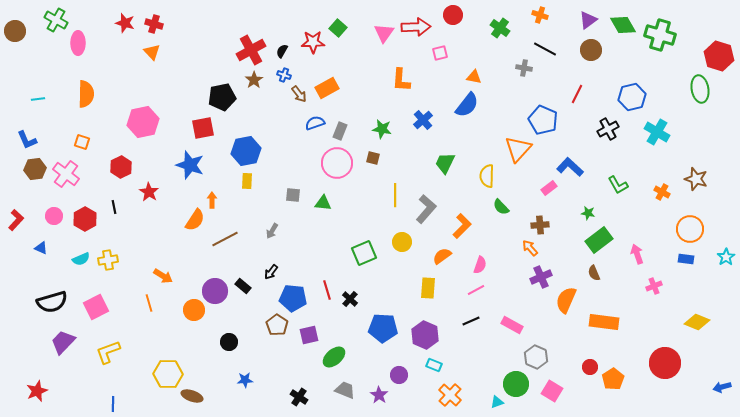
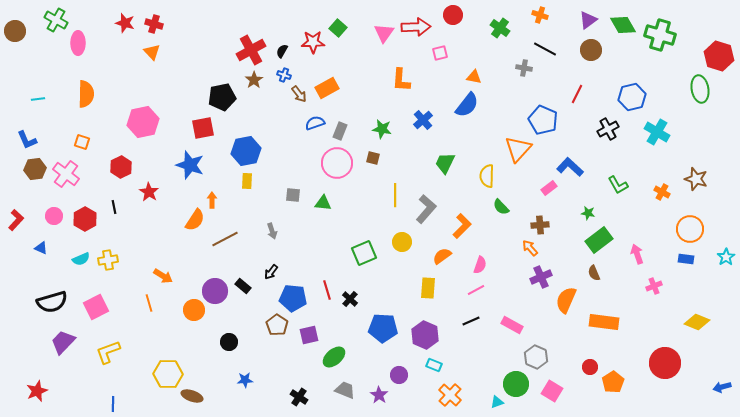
gray arrow at (272, 231): rotated 49 degrees counterclockwise
orange pentagon at (613, 379): moved 3 px down
